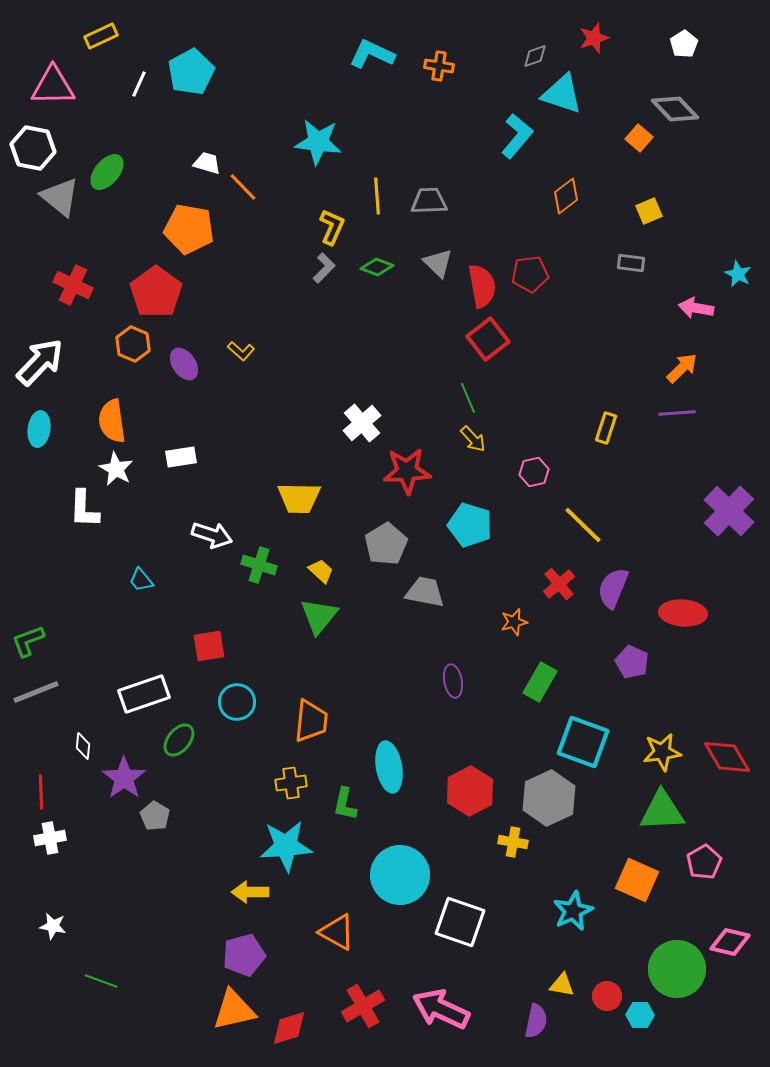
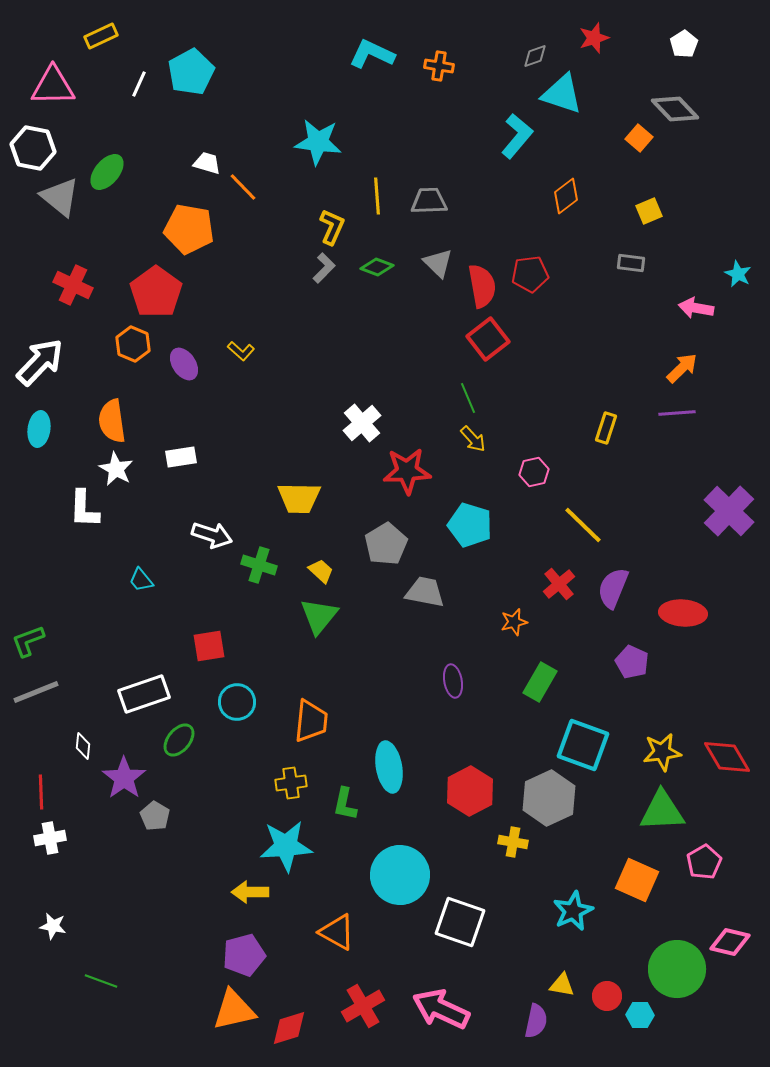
cyan square at (583, 742): moved 3 px down
